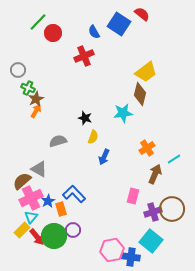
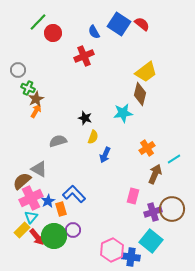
red semicircle: moved 10 px down
blue arrow: moved 1 px right, 2 px up
pink hexagon: rotated 15 degrees counterclockwise
